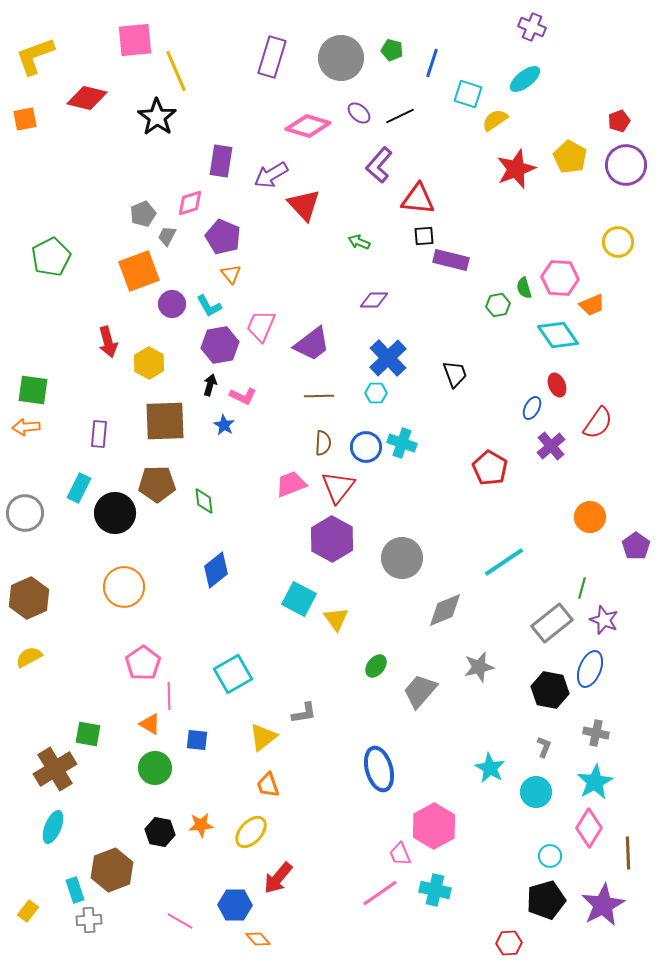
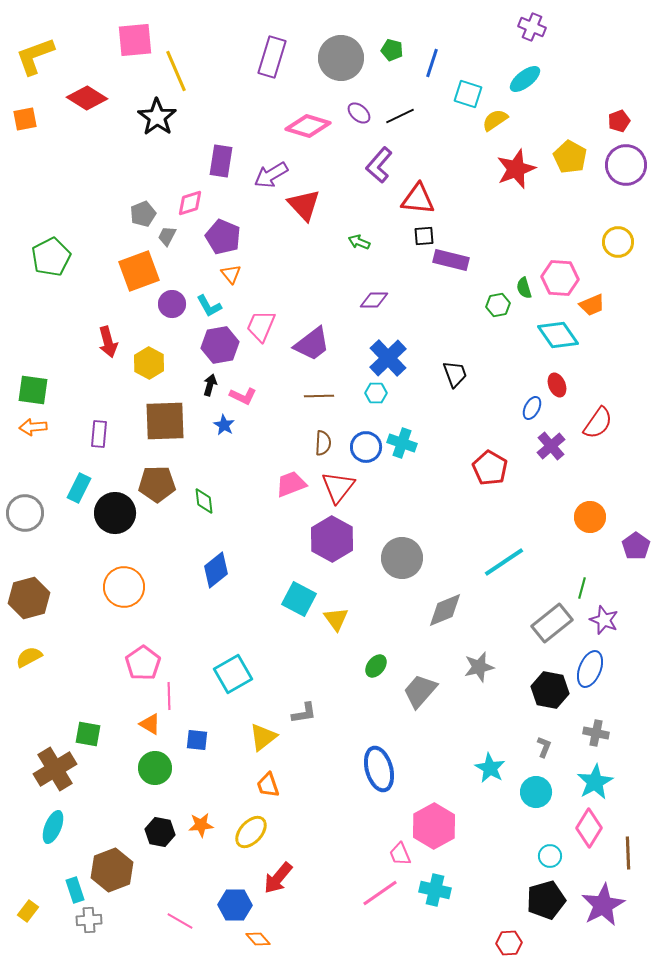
red diamond at (87, 98): rotated 18 degrees clockwise
orange arrow at (26, 427): moved 7 px right
brown hexagon at (29, 598): rotated 9 degrees clockwise
